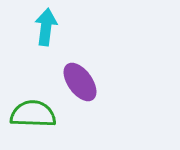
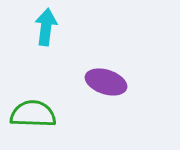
purple ellipse: moved 26 px right; rotated 36 degrees counterclockwise
